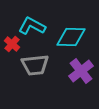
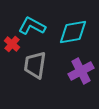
cyan diamond: moved 2 px right, 5 px up; rotated 12 degrees counterclockwise
gray trapezoid: rotated 104 degrees clockwise
purple cross: rotated 10 degrees clockwise
